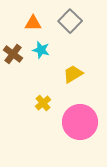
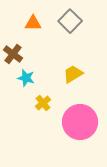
cyan star: moved 15 px left, 28 px down
